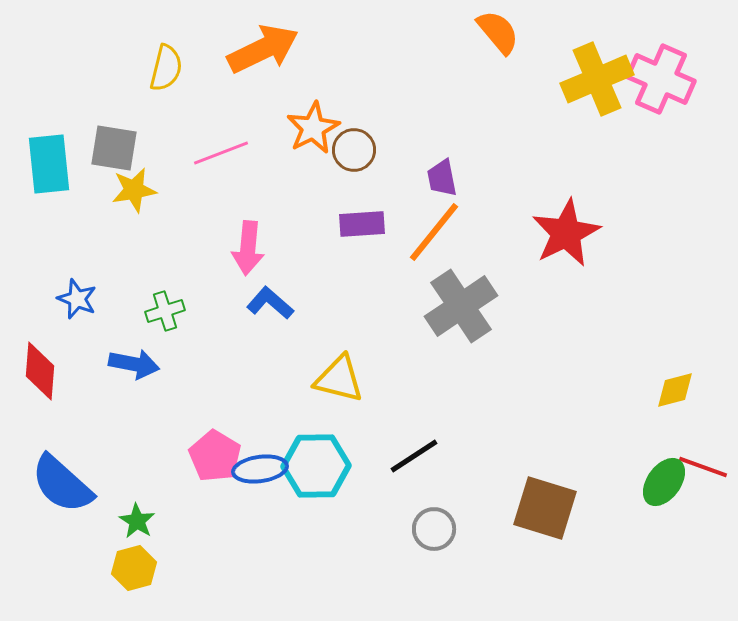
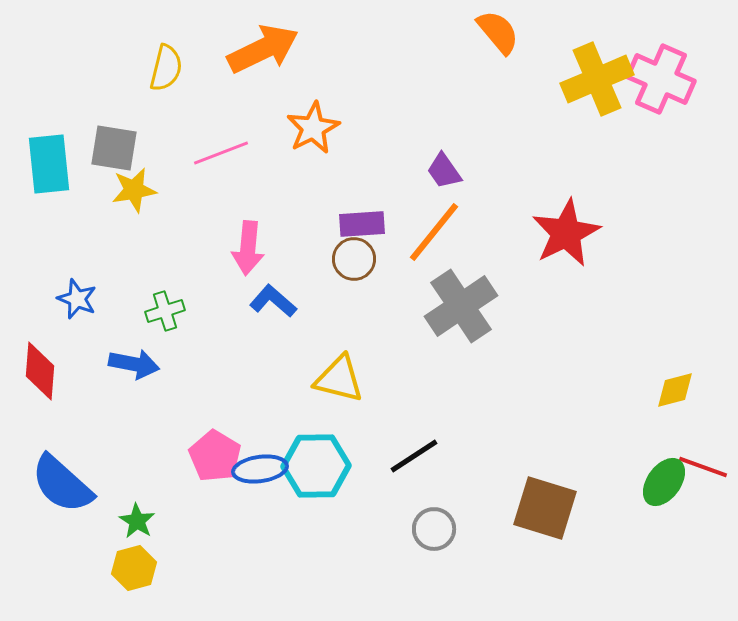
brown circle: moved 109 px down
purple trapezoid: moved 2 px right, 7 px up; rotated 24 degrees counterclockwise
blue L-shape: moved 3 px right, 2 px up
